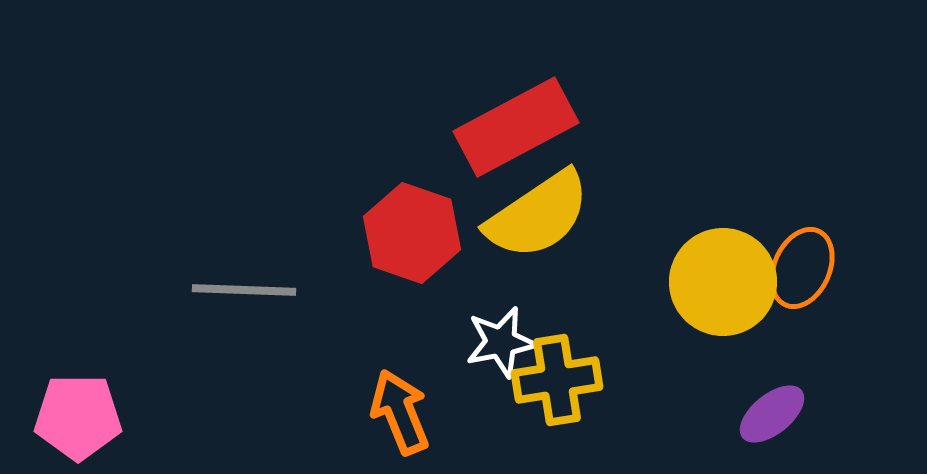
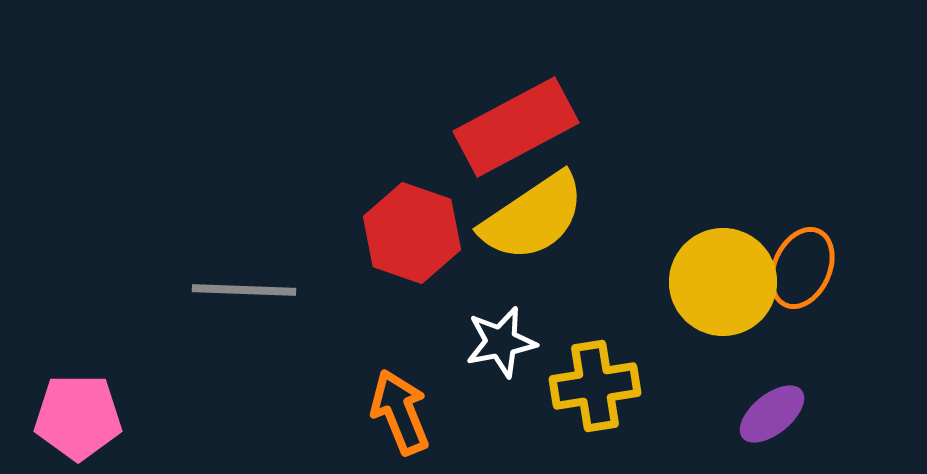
yellow semicircle: moved 5 px left, 2 px down
yellow cross: moved 38 px right, 6 px down
